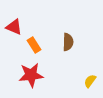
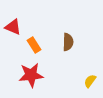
red triangle: moved 1 px left
